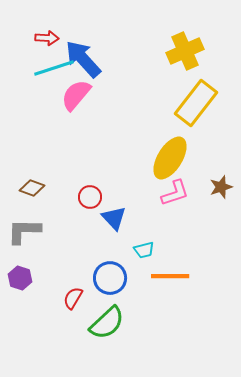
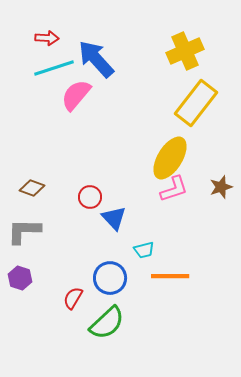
blue arrow: moved 13 px right
pink L-shape: moved 1 px left, 4 px up
